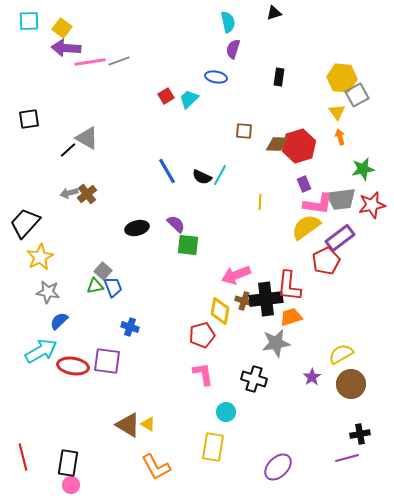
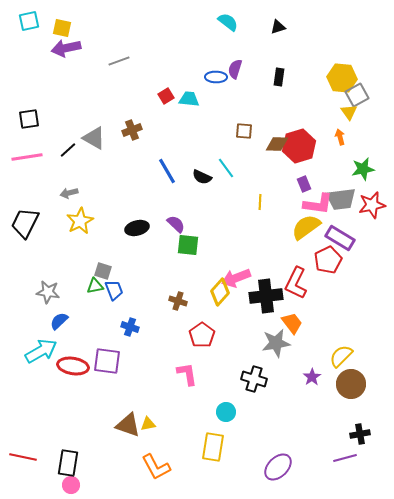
black triangle at (274, 13): moved 4 px right, 14 px down
cyan square at (29, 21): rotated 10 degrees counterclockwise
cyan semicircle at (228, 22): rotated 40 degrees counterclockwise
yellow square at (62, 28): rotated 24 degrees counterclockwise
purple arrow at (66, 48): rotated 16 degrees counterclockwise
purple semicircle at (233, 49): moved 2 px right, 20 px down
pink line at (90, 62): moved 63 px left, 95 px down
blue ellipse at (216, 77): rotated 10 degrees counterclockwise
cyan trapezoid at (189, 99): rotated 50 degrees clockwise
yellow triangle at (337, 112): moved 12 px right
gray triangle at (87, 138): moved 7 px right
cyan line at (220, 175): moved 6 px right, 7 px up; rotated 65 degrees counterclockwise
brown cross at (87, 194): moved 45 px right, 64 px up; rotated 18 degrees clockwise
black trapezoid at (25, 223): rotated 16 degrees counterclockwise
purple rectangle at (340, 238): rotated 68 degrees clockwise
yellow star at (40, 257): moved 40 px right, 36 px up
red pentagon at (326, 261): moved 2 px right, 1 px up
gray square at (103, 271): rotated 24 degrees counterclockwise
pink arrow at (236, 275): moved 3 px down
red L-shape at (289, 286): moved 7 px right, 3 px up; rotated 20 degrees clockwise
blue trapezoid at (113, 287): moved 1 px right, 3 px down
black cross at (266, 299): moved 3 px up
brown cross at (244, 301): moved 66 px left
yellow diamond at (220, 311): moved 19 px up; rotated 32 degrees clockwise
orange trapezoid at (291, 317): moved 1 px right, 6 px down; rotated 70 degrees clockwise
red pentagon at (202, 335): rotated 20 degrees counterclockwise
yellow semicircle at (341, 354): moved 2 px down; rotated 15 degrees counterclockwise
pink L-shape at (203, 374): moved 16 px left
yellow triangle at (148, 424): rotated 42 degrees counterclockwise
brown triangle at (128, 425): rotated 12 degrees counterclockwise
red line at (23, 457): rotated 64 degrees counterclockwise
purple line at (347, 458): moved 2 px left
